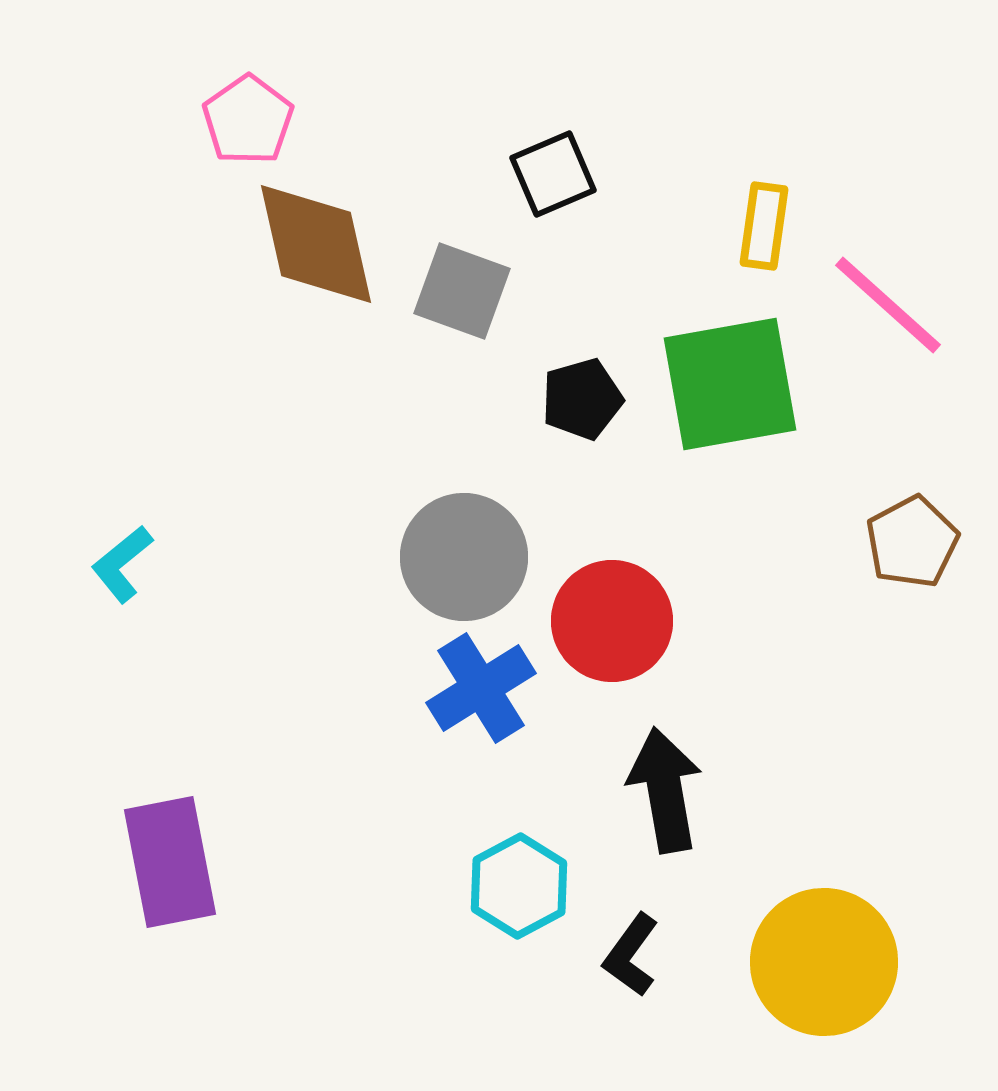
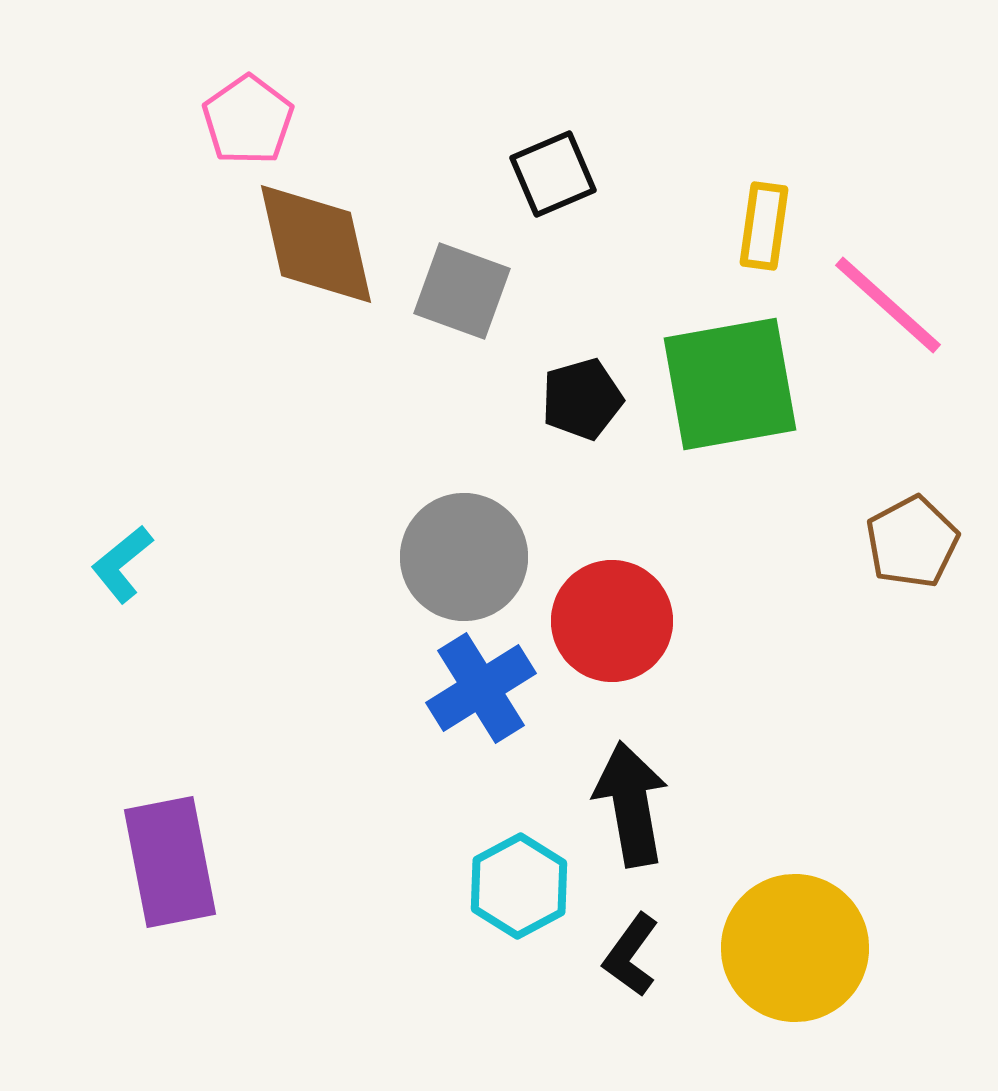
black arrow: moved 34 px left, 14 px down
yellow circle: moved 29 px left, 14 px up
